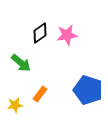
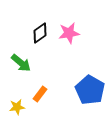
pink star: moved 2 px right, 2 px up
blue pentagon: moved 2 px right; rotated 12 degrees clockwise
yellow star: moved 2 px right, 2 px down
